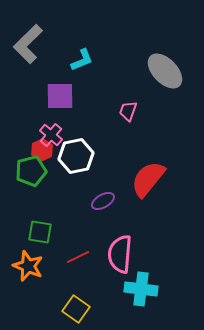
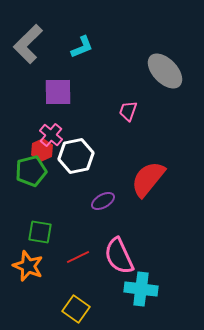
cyan L-shape: moved 13 px up
purple square: moved 2 px left, 4 px up
pink semicircle: moved 1 px left, 2 px down; rotated 30 degrees counterclockwise
